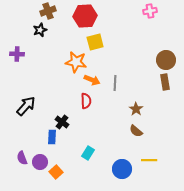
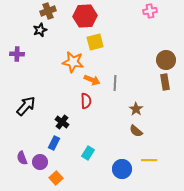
orange star: moved 3 px left
blue rectangle: moved 2 px right, 6 px down; rotated 24 degrees clockwise
orange square: moved 6 px down
